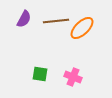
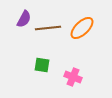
brown line: moved 8 px left, 7 px down
green square: moved 2 px right, 9 px up
